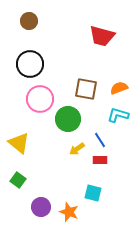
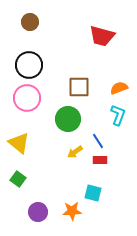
brown circle: moved 1 px right, 1 px down
black circle: moved 1 px left, 1 px down
brown square: moved 7 px left, 2 px up; rotated 10 degrees counterclockwise
pink circle: moved 13 px left, 1 px up
cyan L-shape: rotated 95 degrees clockwise
blue line: moved 2 px left, 1 px down
yellow arrow: moved 2 px left, 3 px down
green square: moved 1 px up
purple circle: moved 3 px left, 5 px down
orange star: moved 3 px right, 1 px up; rotated 24 degrees counterclockwise
